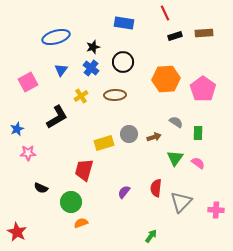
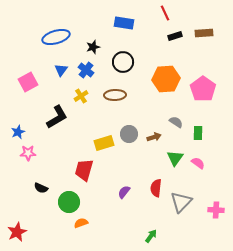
blue cross: moved 5 px left, 2 px down
blue star: moved 1 px right, 3 px down
green circle: moved 2 px left
red star: rotated 18 degrees clockwise
